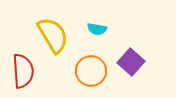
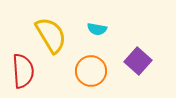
yellow semicircle: moved 2 px left
purple square: moved 7 px right, 1 px up
